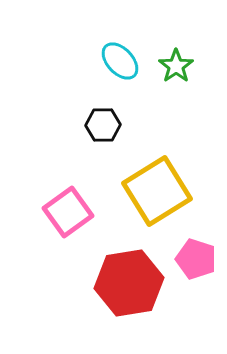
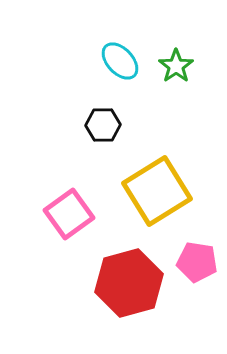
pink square: moved 1 px right, 2 px down
pink pentagon: moved 1 px right, 3 px down; rotated 9 degrees counterclockwise
red hexagon: rotated 6 degrees counterclockwise
